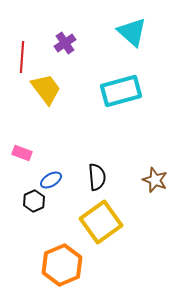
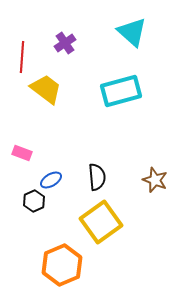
yellow trapezoid: rotated 16 degrees counterclockwise
